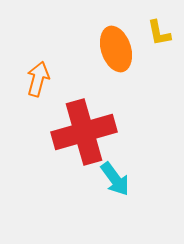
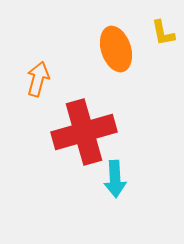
yellow L-shape: moved 4 px right
cyan arrow: rotated 33 degrees clockwise
